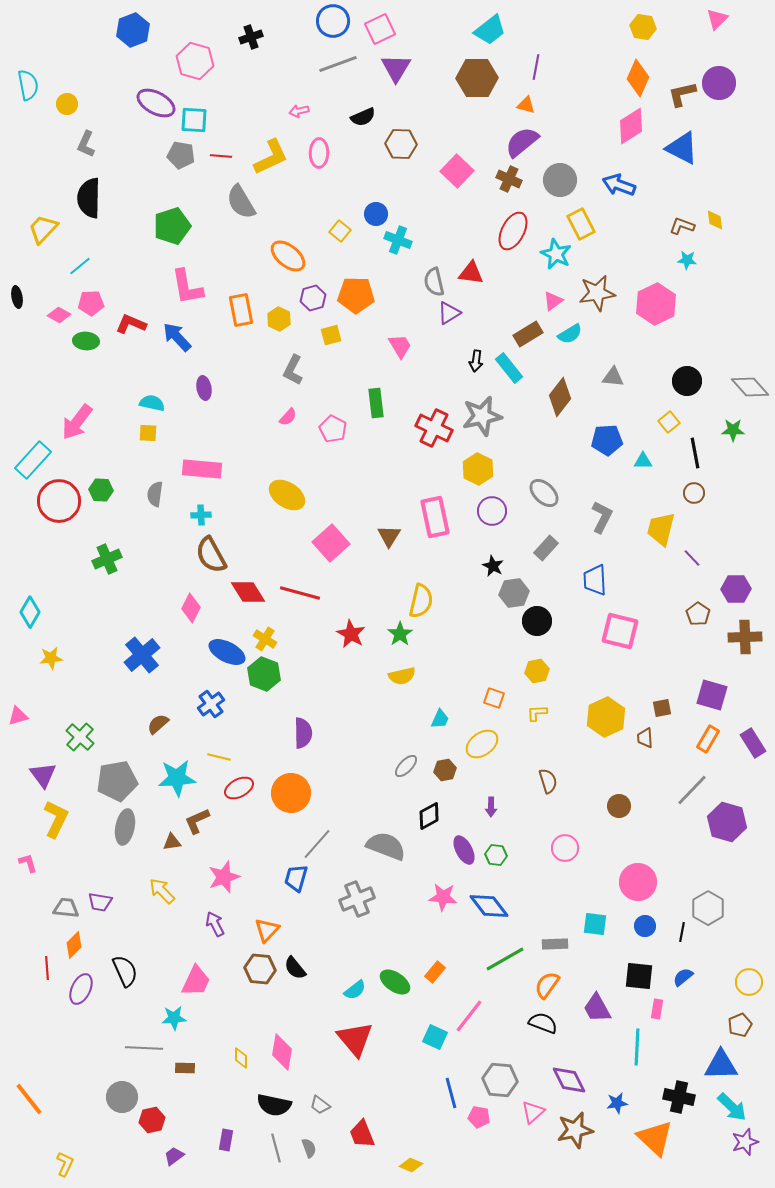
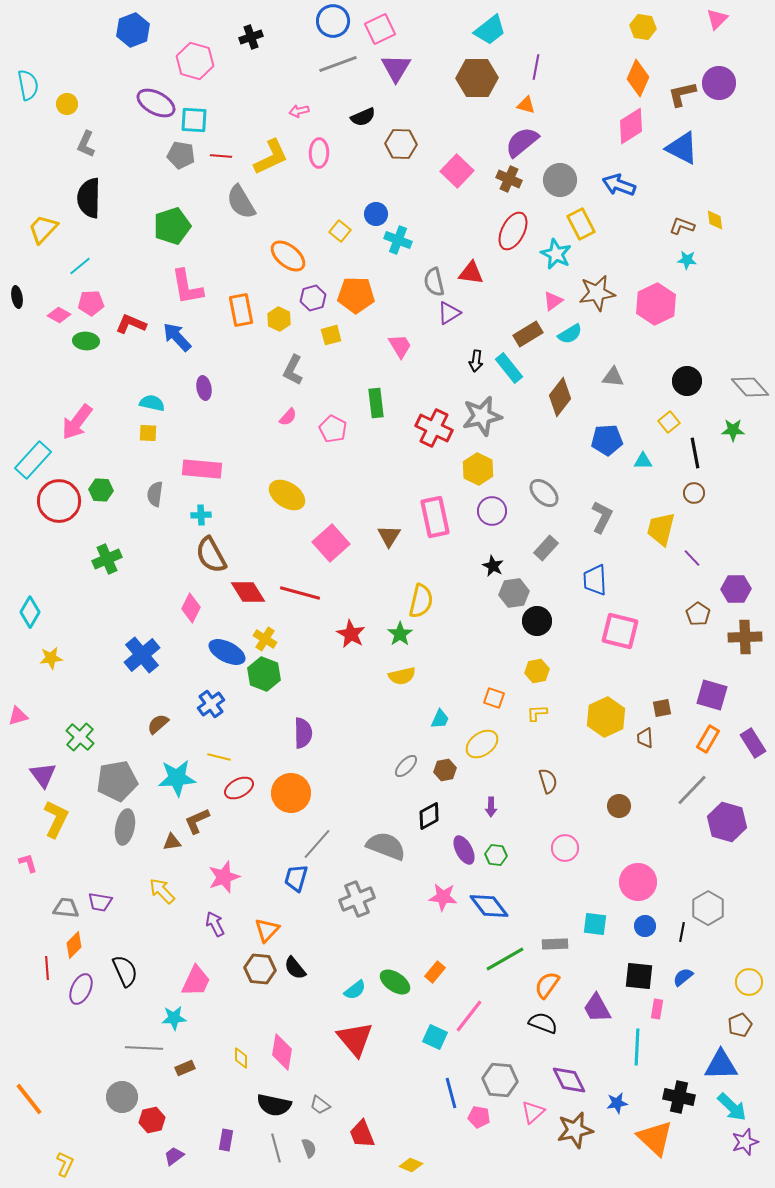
brown rectangle at (185, 1068): rotated 24 degrees counterclockwise
